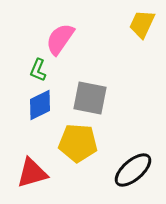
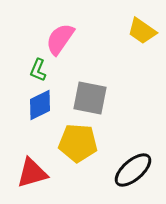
yellow trapezoid: moved 7 px down; rotated 80 degrees counterclockwise
